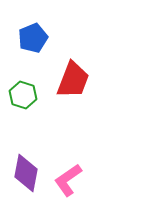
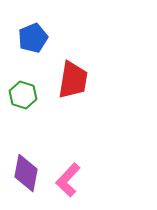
red trapezoid: rotated 12 degrees counterclockwise
pink L-shape: rotated 12 degrees counterclockwise
